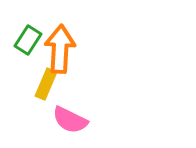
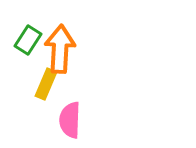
pink semicircle: rotated 66 degrees clockwise
